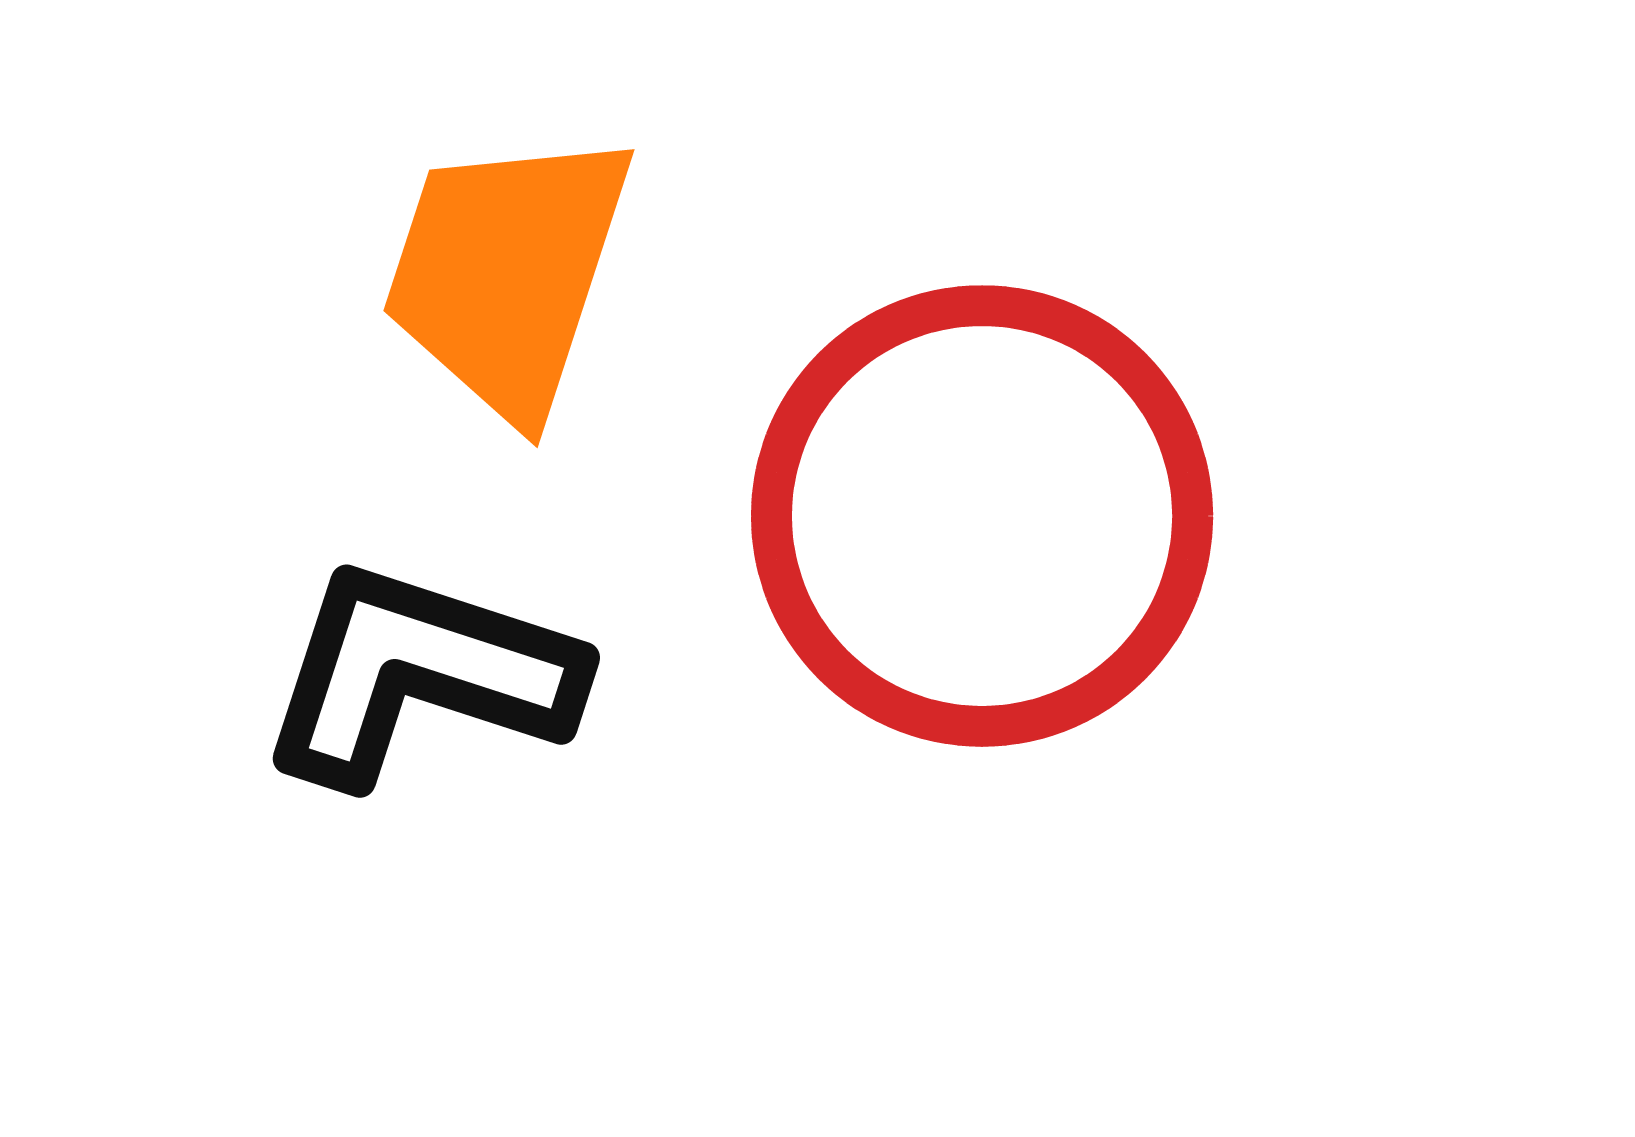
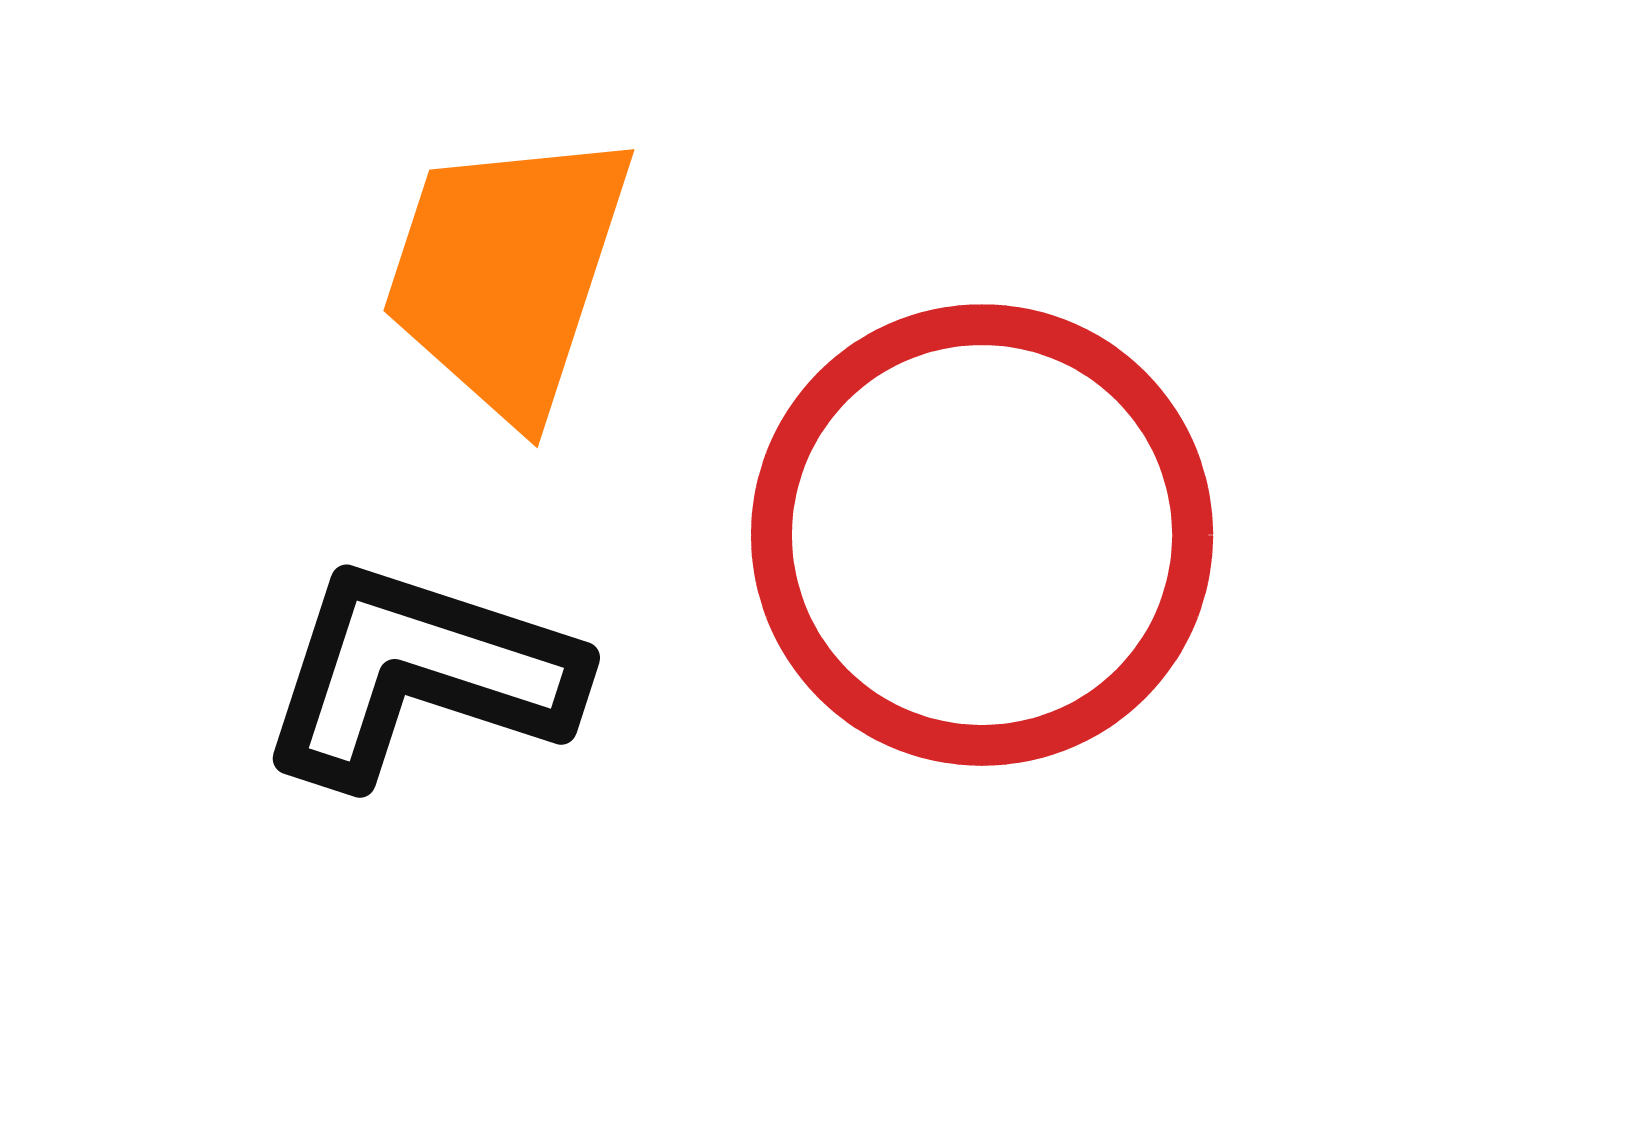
red circle: moved 19 px down
